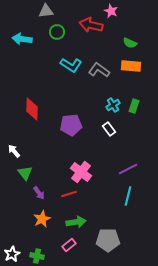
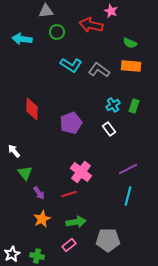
purple pentagon: moved 2 px up; rotated 15 degrees counterclockwise
